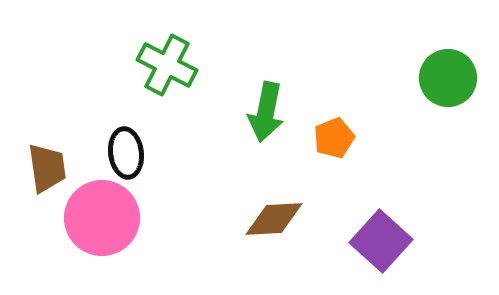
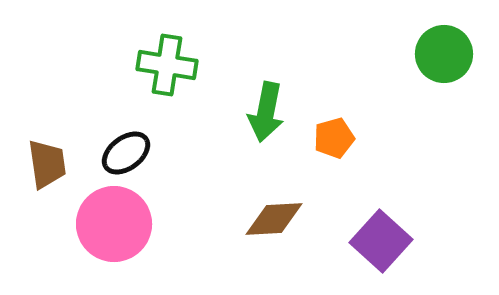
green cross: rotated 18 degrees counterclockwise
green circle: moved 4 px left, 24 px up
orange pentagon: rotated 6 degrees clockwise
black ellipse: rotated 60 degrees clockwise
brown trapezoid: moved 4 px up
pink circle: moved 12 px right, 6 px down
